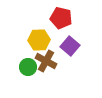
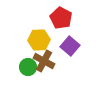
red pentagon: rotated 15 degrees clockwise
brown cross: moved 2 px left
